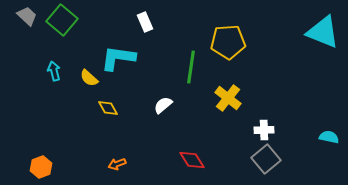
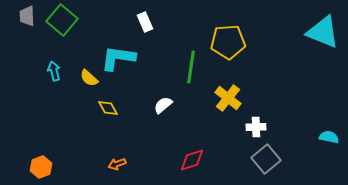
gray trapezoid: rotated 135 degrees counterclockwise
white cross: moved 8 px left, 3 px up
red diamond: rotated 76 degrees counterclockwise
